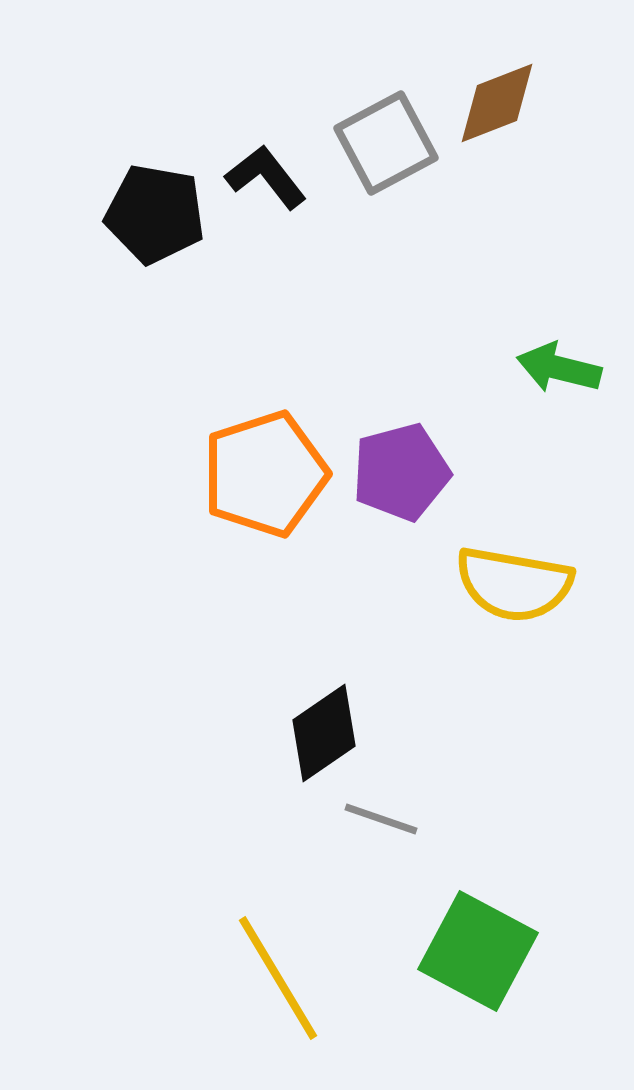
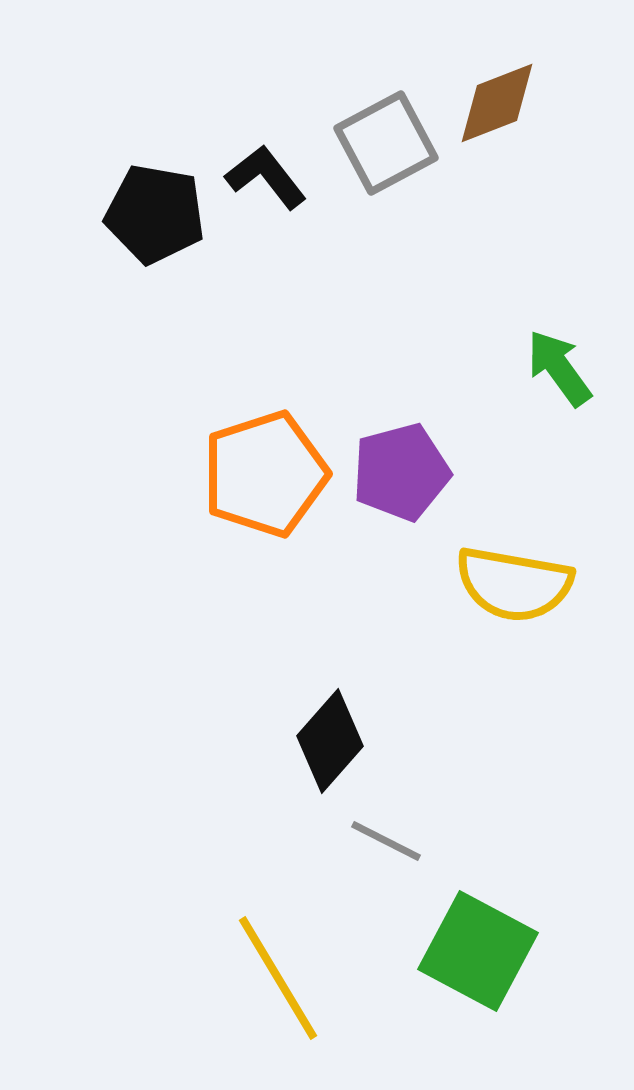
green arrow: rotated 40 degrees clockwise
black diamond: moved 6 px right, 8 px down; rotated 14 degrees counterclockwise
gray line: moved 5 px right, 22 px down; rotated 8 degrees clockwise
